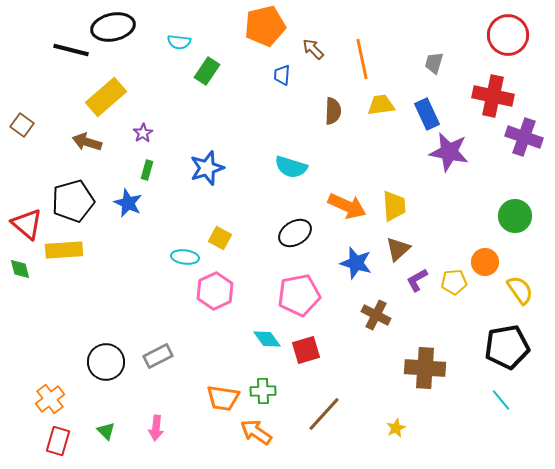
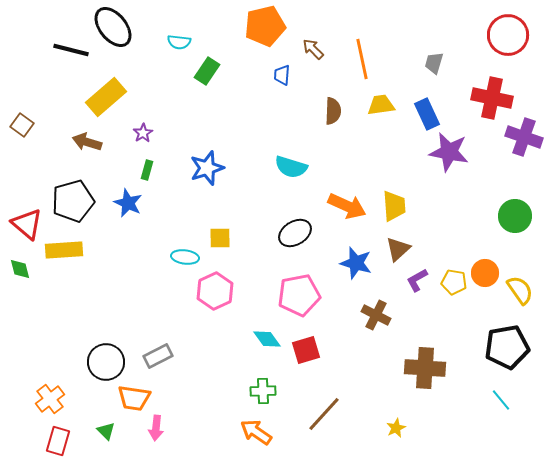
black ellipse at (113, 27): rotated 63 degrees clockwise
red cross at (493, 96): moved 1 px left, 2 px down
yellow square at (220, 238): rotated 30 degrees counterclockwise
orange circle at (485, 262): moved 11 px down
yellow pentagon at (454, 282): rotated 15 degrees clockwise
orange trapezoid at (223, 398): moved 89 px left
